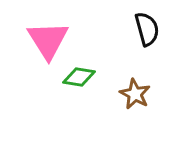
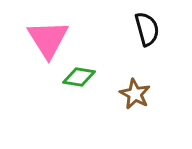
pink triangle: moved 1 px up
